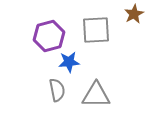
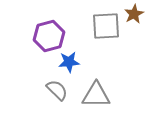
gray square: moved 10 px right, 4 px up
gray semicircle: rotated 35 degrees counterclockwise
